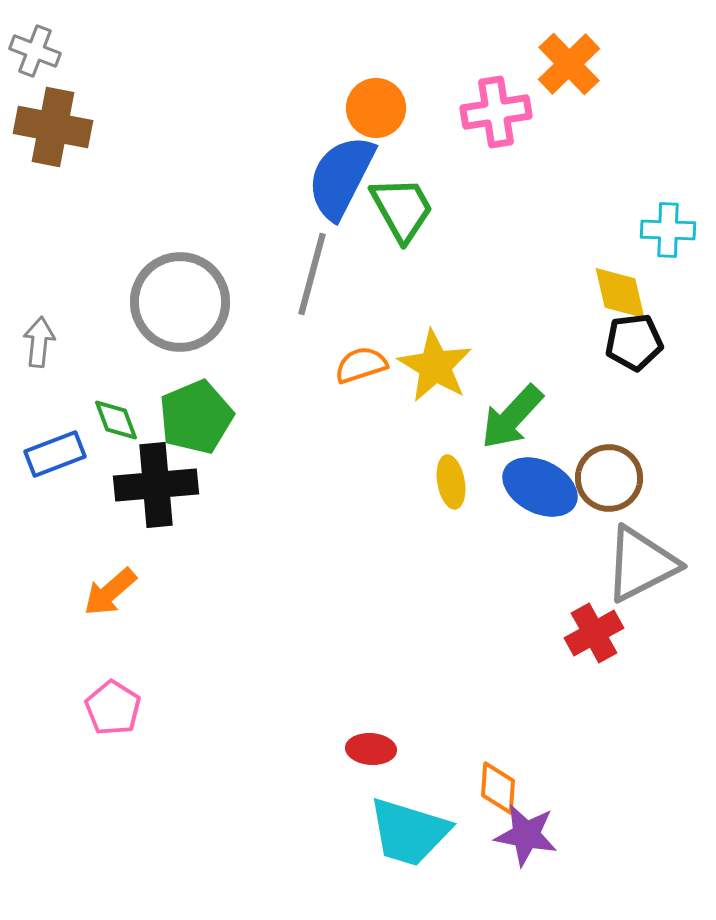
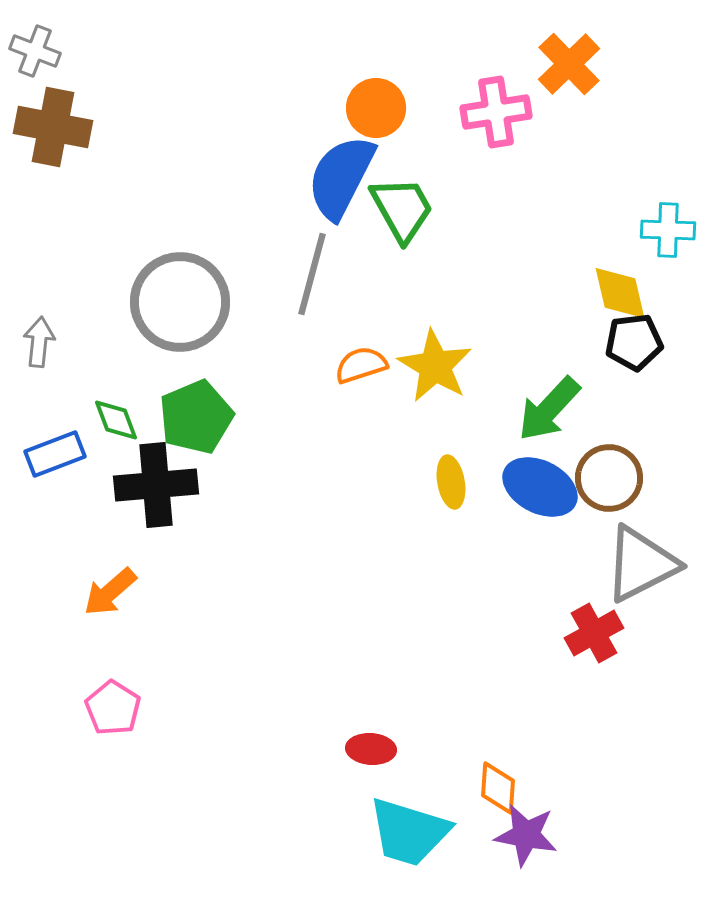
green arrow: moved 37 px right, 8 px up
